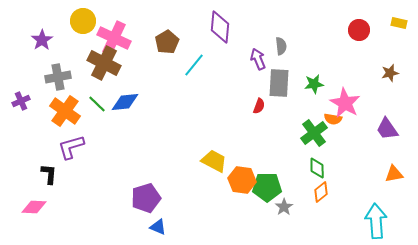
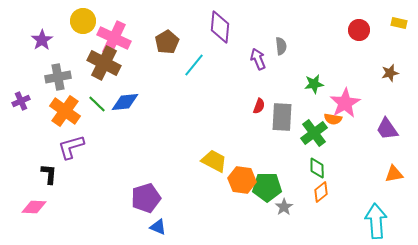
gray rectangle: moved 3 px right, 34 px down
pink star: rotated 12 degrees clockwise
